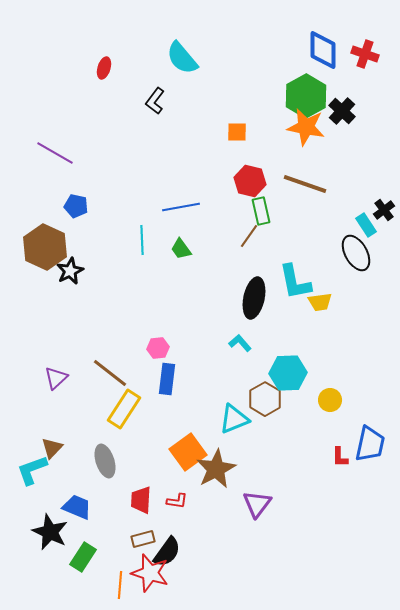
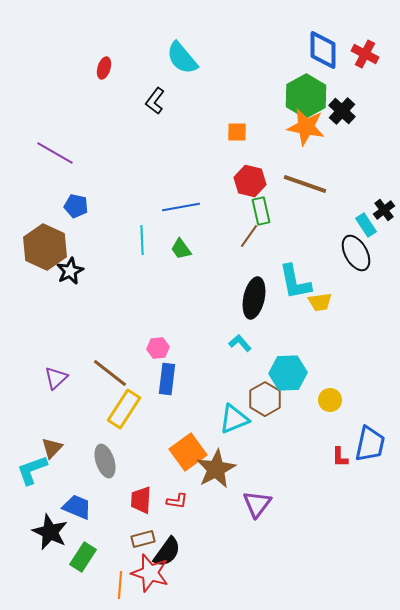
red cross at (365, 54): rotated 8 degrees clockwise
